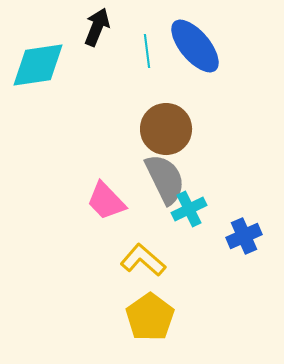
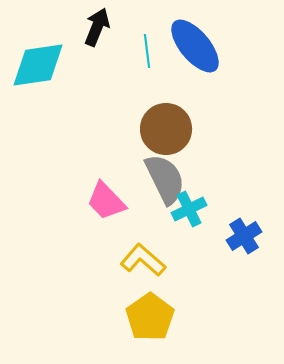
blue cross: rotated 8 degrees counterclockwise
